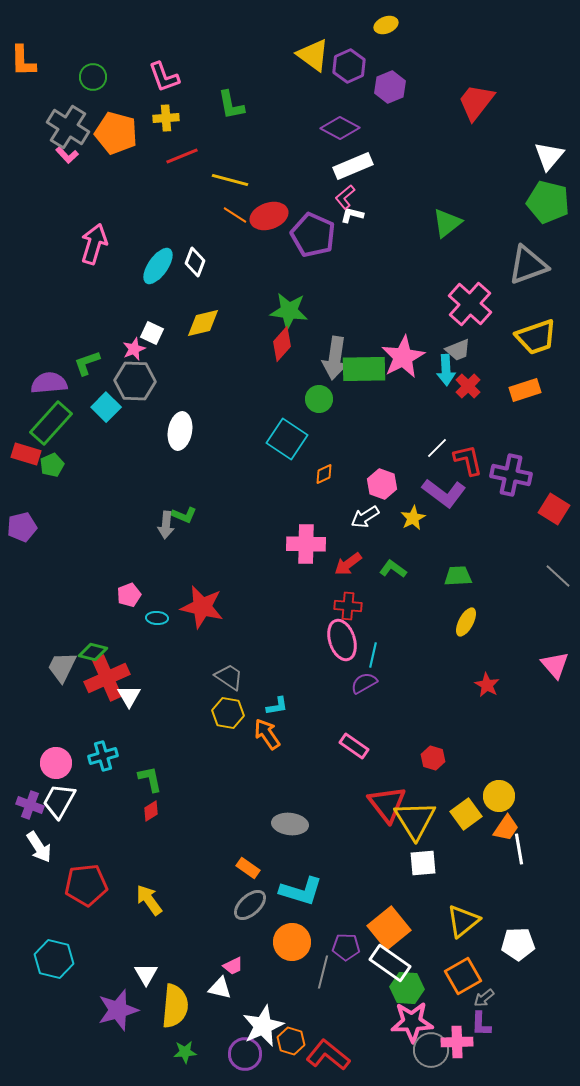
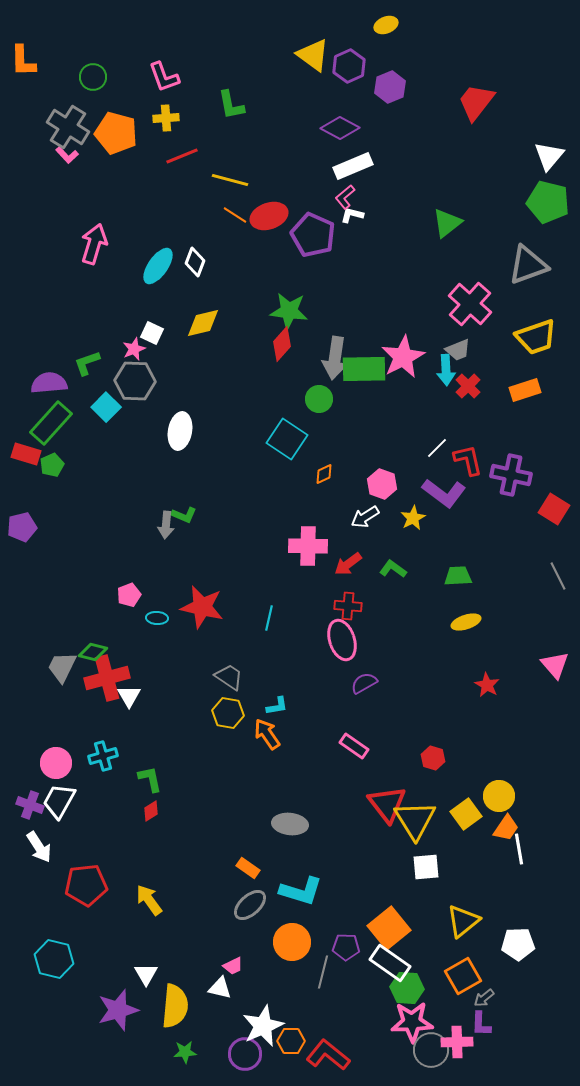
pink cross at (306, 544): moved 2 px right, 2 px down
gray line at (558, 576): rotated 20 degrees clockwise
yellow ellipse at (466, 622): rotated 44 degrees clockwise
cyan line at (373, 655): moved 104 px left, 37 px up
red cross at (107, 678): rotated 9 degrees clockwise
white square at (423, 863): moved 3 px right, 4 px down
orange hexagon at (291, 1041): rotated 16 degrees counterclockwise
